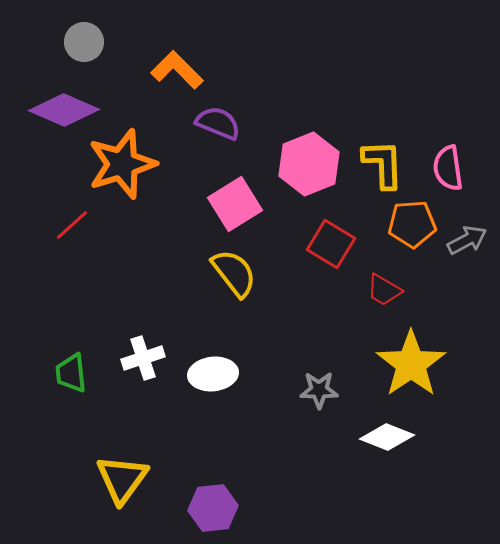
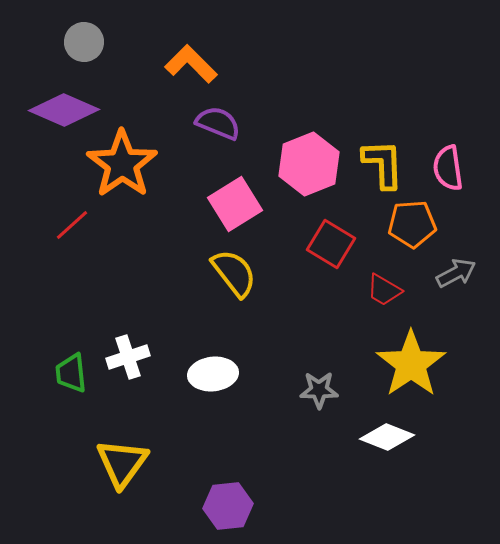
orange L-shape: moved 14 px right, 6 px up
orange star: rotated 18 degrees counterclockwise
gray arrow: moved 11 px left, 33 px down
white cross: moved 15 px left, 1 px up
yellow triangle: moved 16 px up
purple hexagon: moved 15 px right, 2 px up
